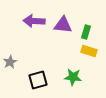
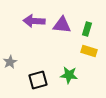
purple triangle: moved 1 px left
green rectangle: moved 1 px right, 3 px up
green star: moved 4 px left, 2 px up
